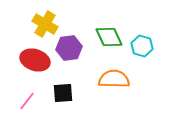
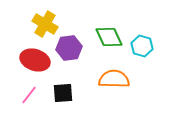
pink line: moved 2 px right, 6 px up
